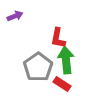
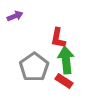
gray pentagon: moved 4 px left
red rectangle: moved 2 px right, 3 px up
